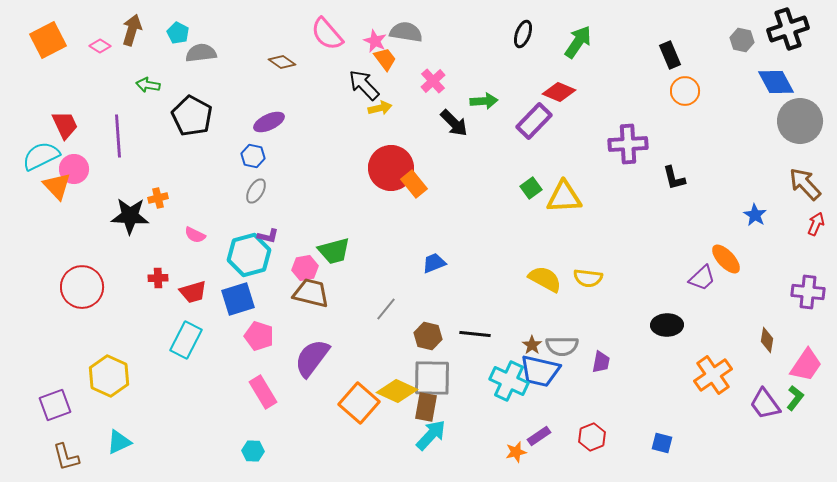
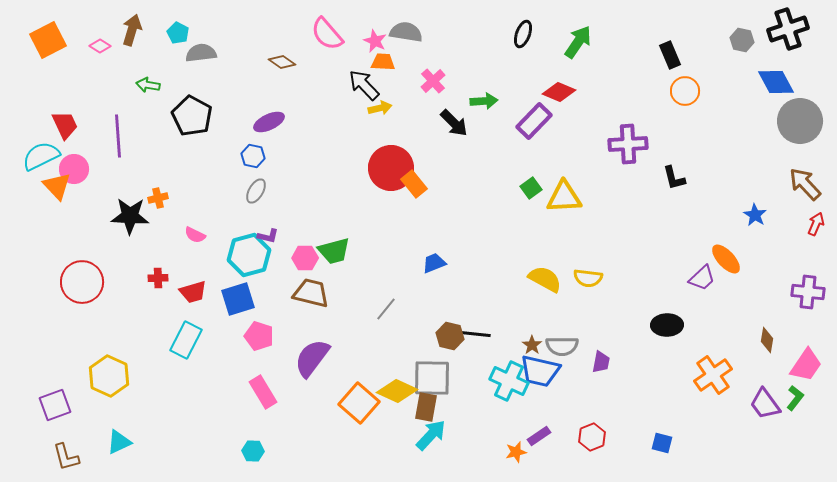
orange trapezoid at (385, 59): moved 2 px left, 3 px down; rotated 50 degrees counterclockwise
pink hexagon at (305, 268): moved 10 px up; rotated 10 degrees clockwise
red circle at (82, 287): moved 5 px up
brown hexagon at (428, 336): moved 22 px right
